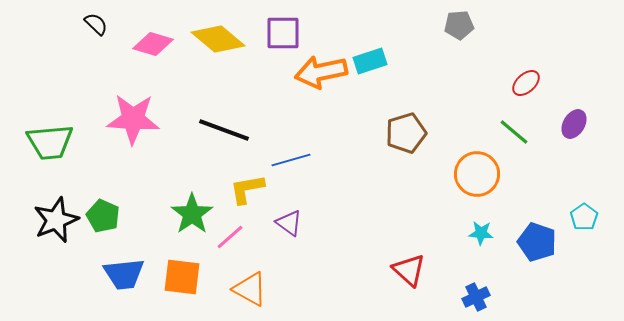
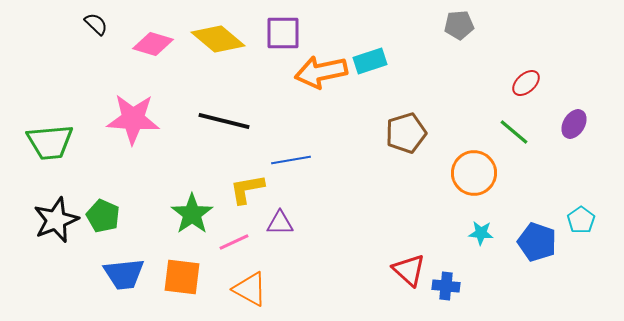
black line: moved 9 px up; rotated 6 degrees counterclockwise
blue line: rotated 6 degrees clockwise
orange circle: moved 3 px left, 1 px up
cyan pentagon: moved 3 px left, 3 px down
purple triangle: moved 9 px left; rotated 36 degrees counterclockwise
pink line: moved 4 px right, 5 px down; rotated 16 degrees clockwise
blue cross: moved 30 px left, 11 px up; rotated 32 degrees clockwise
